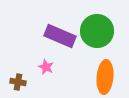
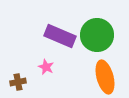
green circle: moved 4 px down
orange ellipse: rotated 20 degrees counterclockwise
brown cross: rotated 21 degrees counterclockwise
